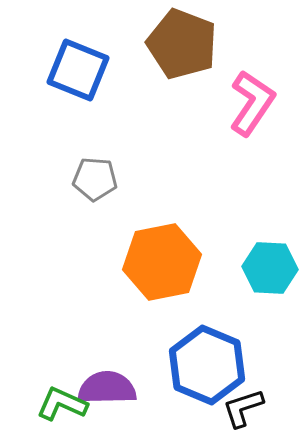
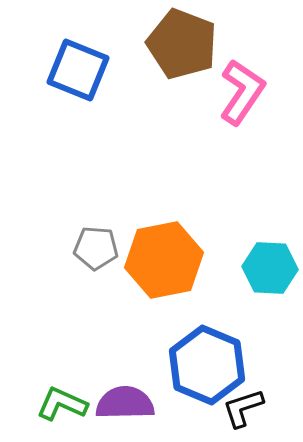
pink L-shape: moved 10 px left, 11 px up
gray pentagon: moved 1 px right, 69 px down
orange hexagon: moved 2 px right, 2 px up
purple semicircle: moved 18 px right, 15 px down
